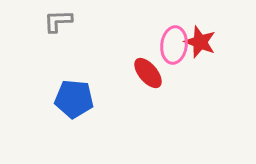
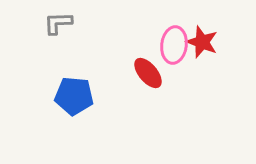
gray L-shape: moved 2 px down
red star: moved 2 px right
blue pentagon: moved 3 px up
